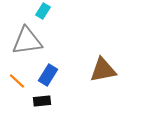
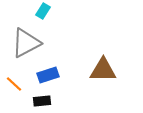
gray triangle: moved 1 px left, 2 px down; rotated 20 degrees counterclockwise
brown triangle: rotated 12 degrees clockwise
blue rectangle: rotated 40 degrees clockwise
orange line: moved 3 px left, 3 px down
